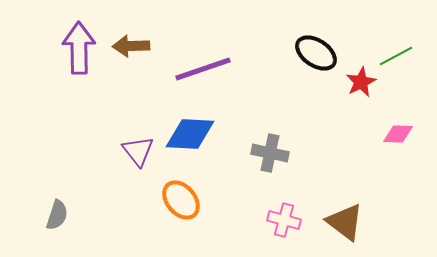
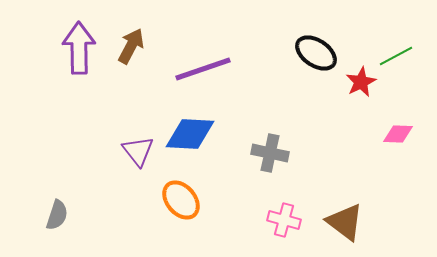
brown arrow: rotated 120 degrees clockwise
